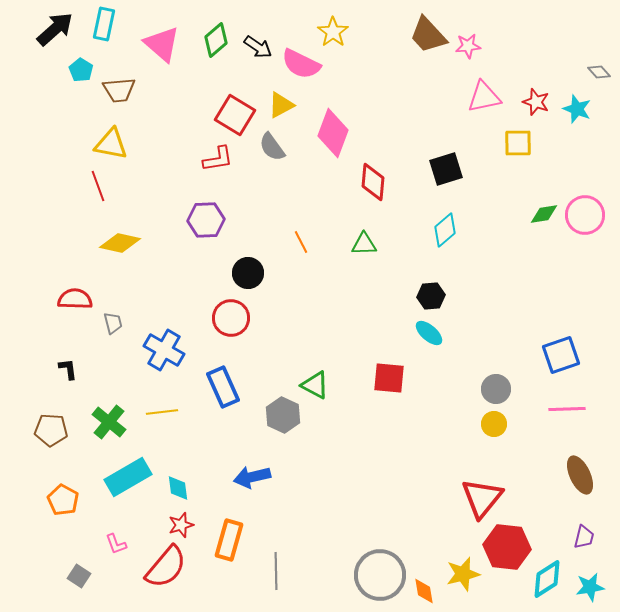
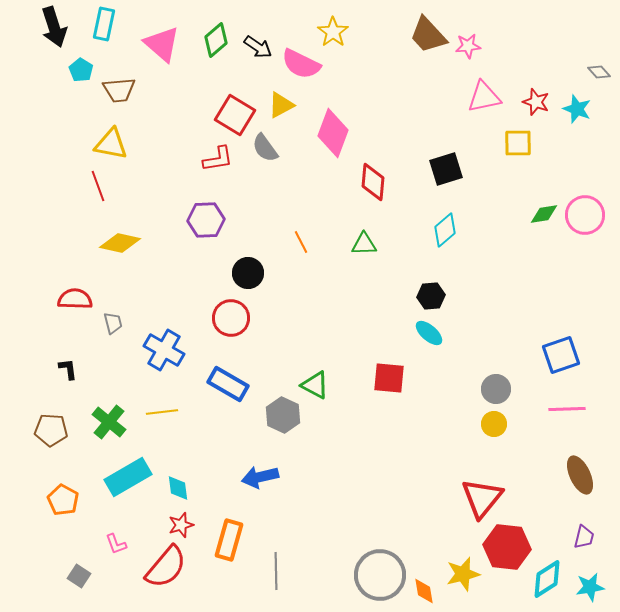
black arrow at (55, 29): moved 1 px left, 2 px up; rotated 114 degrees clockwise
gray semicircle at (272, 147): moved 7 px left, 1 px down
blue rectangle at (223, 387): moved 5 px right, 3 px up; rotated 36 degrees counterclockwise
blue arrow at (252, 477): moved 8 px right
